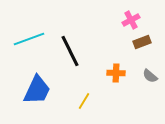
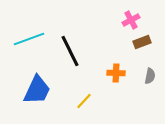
gray semicircle: rotated 119 degrees counterclockwise
yellow line: rotated 12 degrees clockwise
